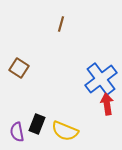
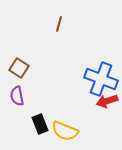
brown line: moved 2 px left
blue cross: rotated 32 degrees counterclockwise
red arrow: moved 3 px up; rotated 100 degrees counterclockwise
black rectangle: moved 3 px right; rotated 42 degrees counterclockwise
purple semicircle: moved 36 px up
